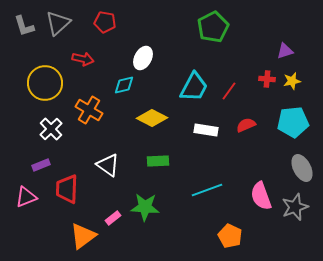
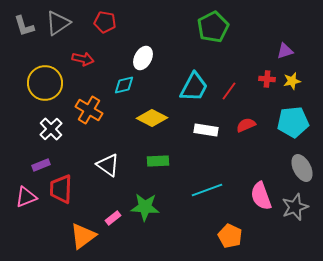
gray triangle: rotated 8 degrees clockwise
red trapezoid: moved 6 px left
